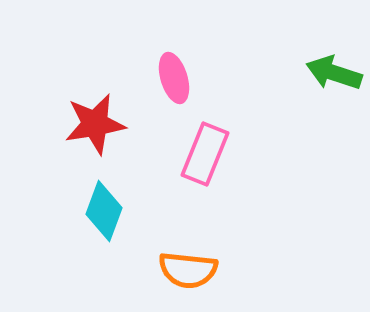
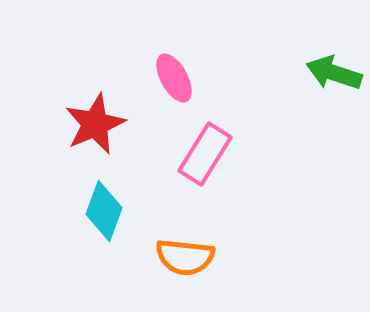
pink ellipse: rotated 12 degrees counterclockwise
red star: rotated 14 degrees counterclockwise
pink rectangle: rotated 10 degrees clockwise
orange semicircle: moved 3 px left, 13 px up
